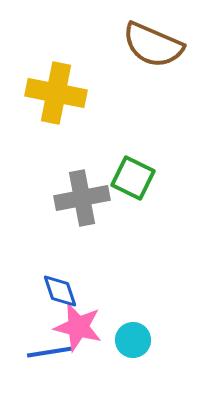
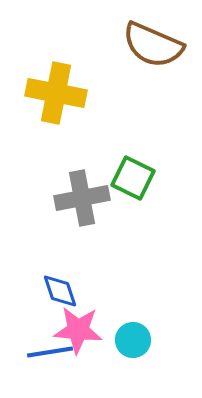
pink star: moved 3 px down; rotated 9 degrees counterclockwise
